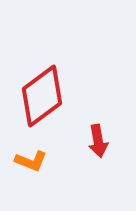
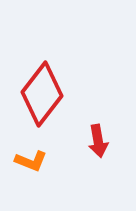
red diamond: moved 2 px up; rotated 16 degrees counterclockwise
